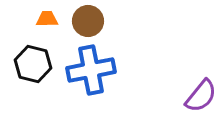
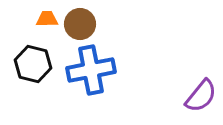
brown circle: moved 8 px left, 3 px down
